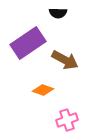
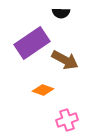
black semicircle: moved 3 px right
purple rectangle: moved 4 px right
